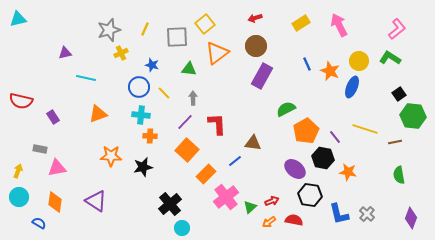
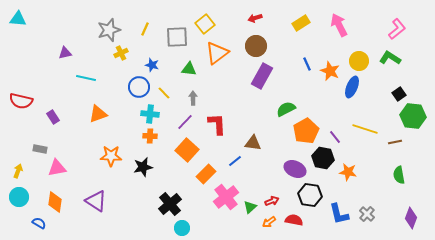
cyan triangle at (18, 19): rotated 18 degrees clockwise
cyan cross at (141, 115): moved 9 px right, 1 px up
purple ellipse at (295, 169): rotated 15 degrees counterclockwise
